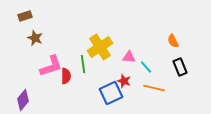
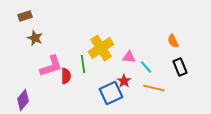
yellow cross: moved 1 px right, 1 px down
red star: rotated 16 degrees clockwise
